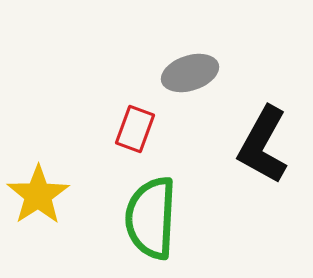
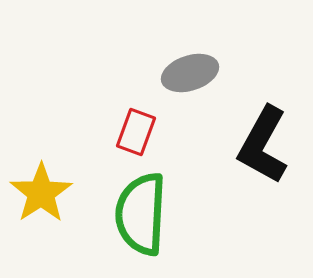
red rectangle: moved 1 px right, 3 px down
yellow star: moved 3 px right, 2 px up
green semicircle: moved 10 px left, 4 px up
